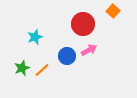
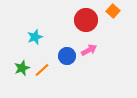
red circle: moved 3 px right, 4 px up
